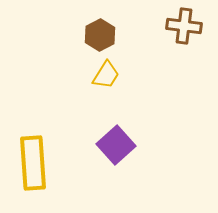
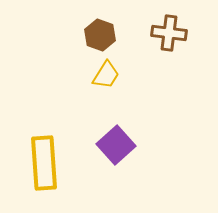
brown cross: moved 15 px left, 7 px down
brown hexagon: rotated 12 degrees counterclockwise
yellow rectangle: moved 11 px right
